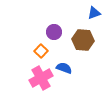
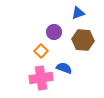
blue triangle: moved 16 px left
pink cross: rotated 20 degrees clockwise
